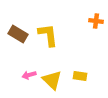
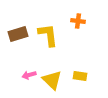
orange cross: moved 18 px left
brown rectangle: rotated 48 degrees counterclockwise
